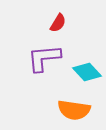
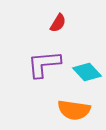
purple L-shape: moved 6 px down
